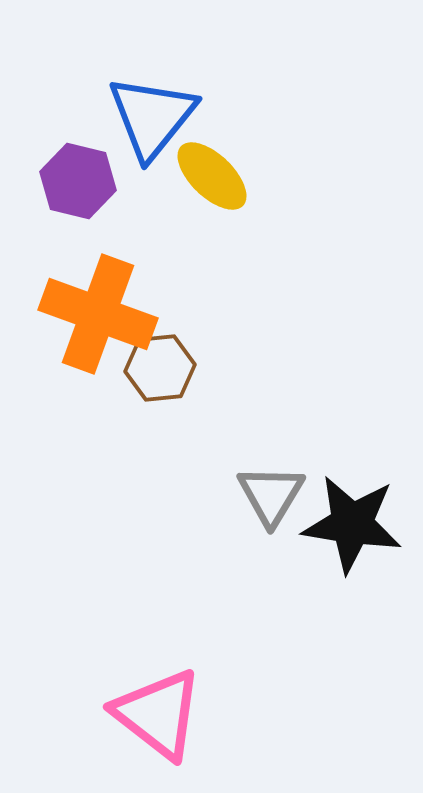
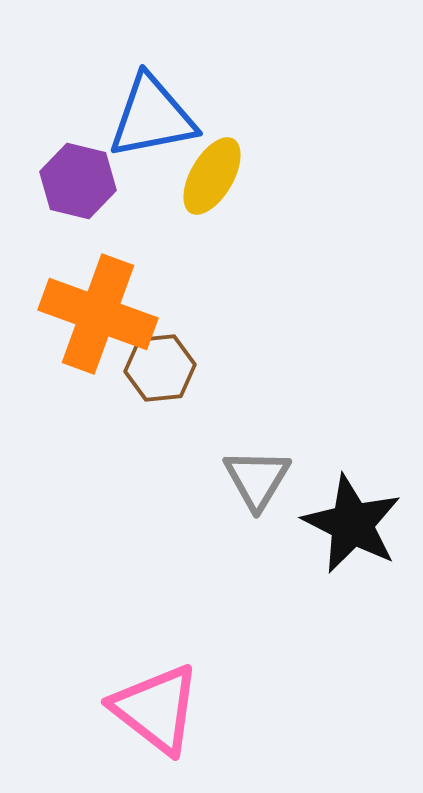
blue triangle: rotated 40 degrees clockwise
yellow ellipse: rotated 76 degrees clockwise
gray triangle: moved 14 px left, 16 px up
black star: rotated 18 degrees clockwise
pink triangle: moved 2 px left, 5 px up
